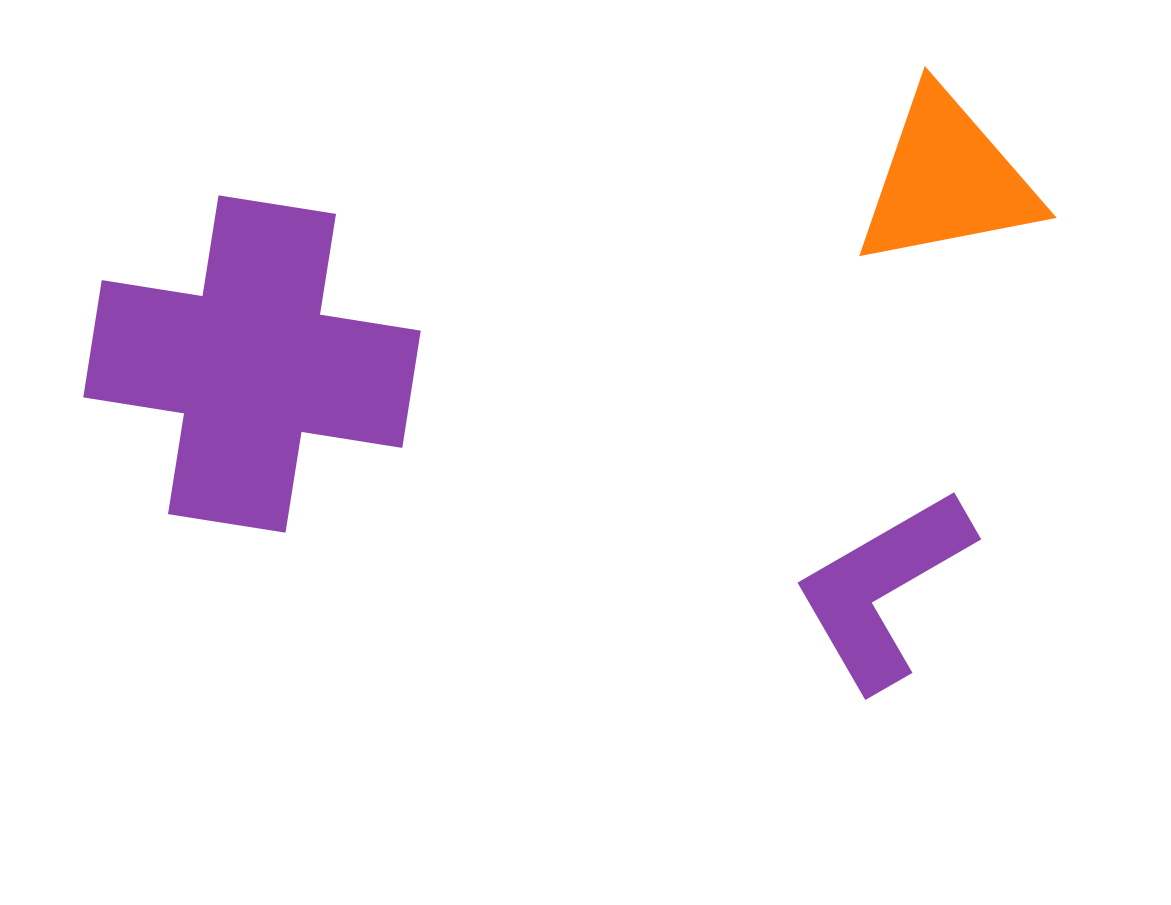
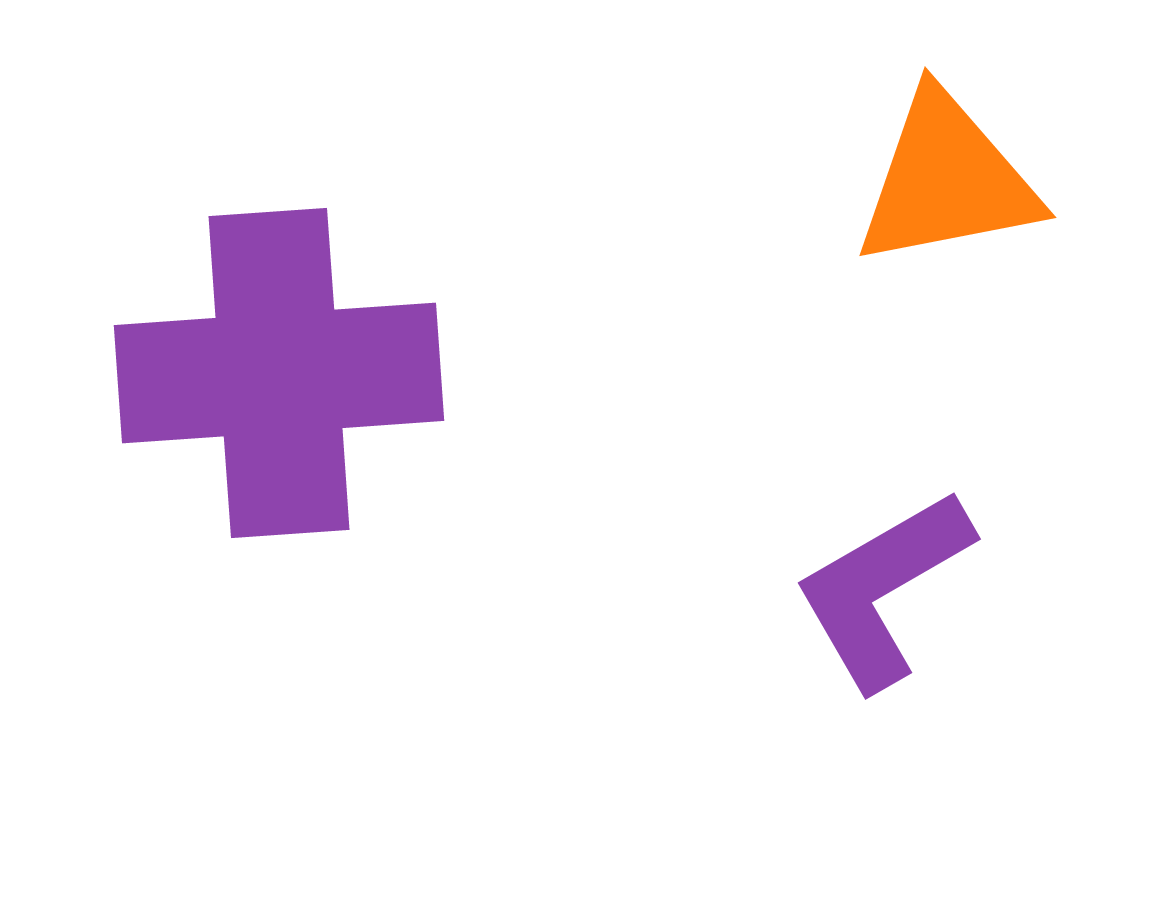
purple cross: moved 27 px right, 9 px down; rotated 13 degrees counterclockwise
